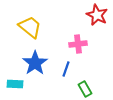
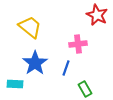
blue line: moved 1 px up
